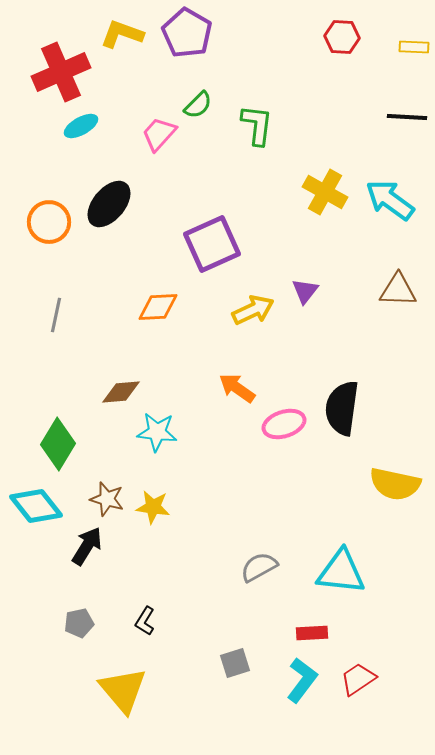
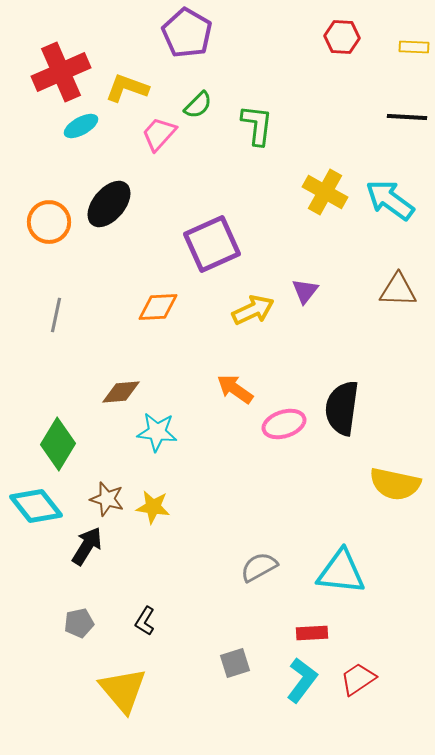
yellow L-shape: moved 5 px right, 54 px down
orange arrow: moved 2 px left, 1 px down
